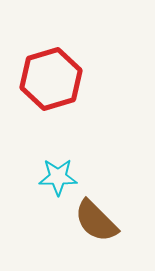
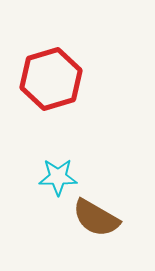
brown semicircle: moved 3 px up; rotated 15 degrees counterclockwise
